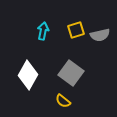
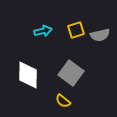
cyan arrow: rotated 66 degrees clockwise
white diamond: rotated 28 degrees counterclockwise
